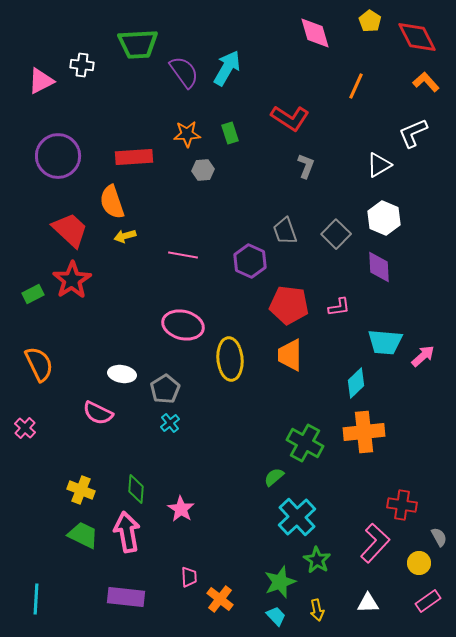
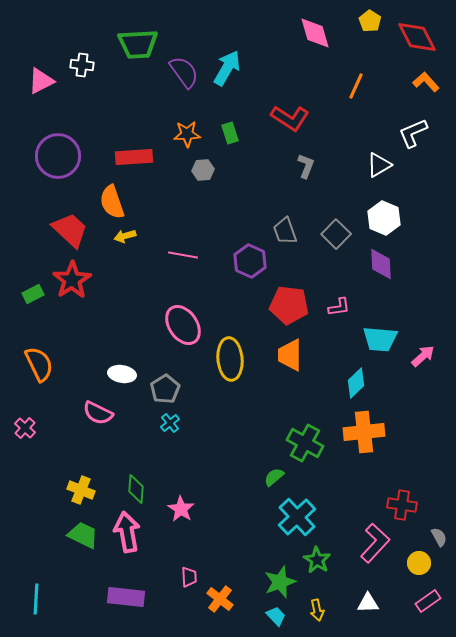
purple diamond at (379, 267): moved 2 px right, 3 px up
pink ellipse at (183, 325): rotated 42 degrees clockwise
cyan trapezoid at (385, 342): moved 5 px left, 3 px up
